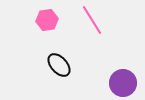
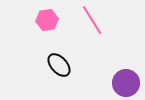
purple circle: moved 3 px right
